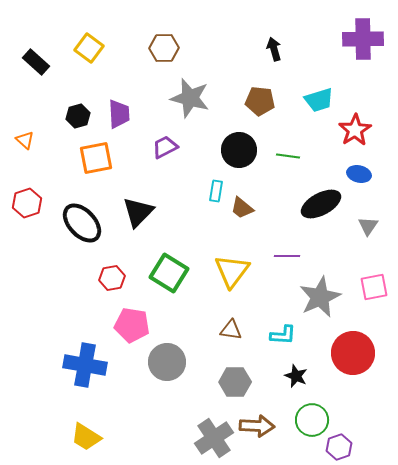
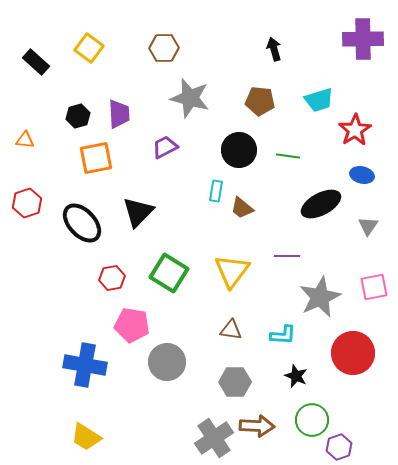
orange triangle at (25, 140): rotated 36 degrees counterclockwise
blue ellipse at (359, 174): moved 3 px right, 1 px down
